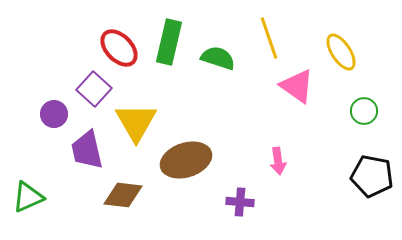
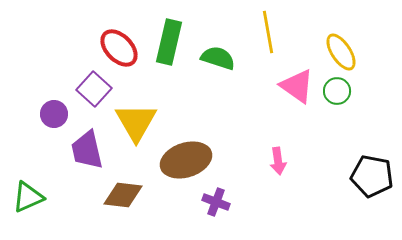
yellow line: moved 1 px left, 6 px up; rotated 9 degrees clockwise
green circle: moved 27 px left, 20 px up
purple cross: moved 24 px left; rotated 16 degrees clockwise
